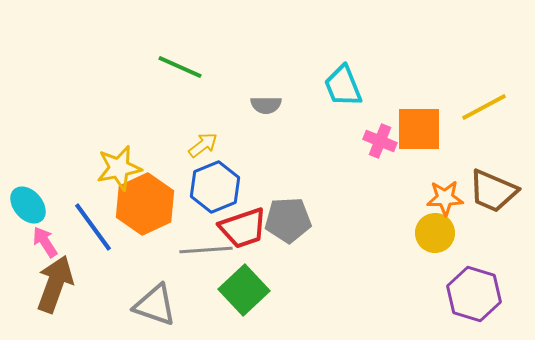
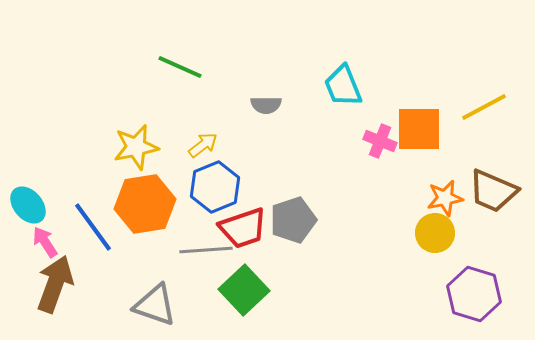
yellow star: moved 17 px right, 21 px up
orange star: rotated 9 degrees counterclockwise
orange hexagon: rotated 16 degrees clockwise
gray pentagon: moved 5 px right; rotated 15 degrees counterclockwise
